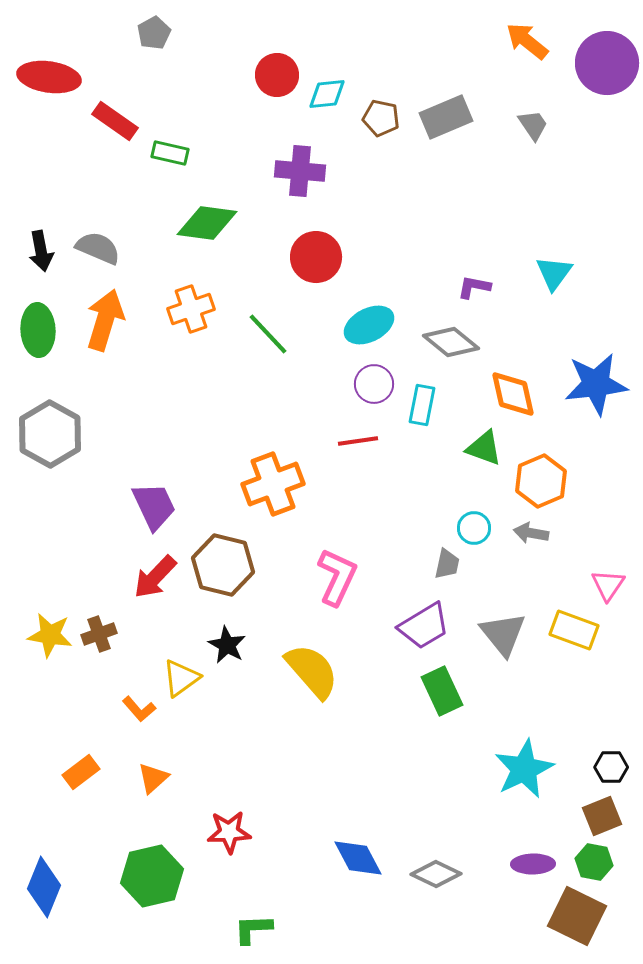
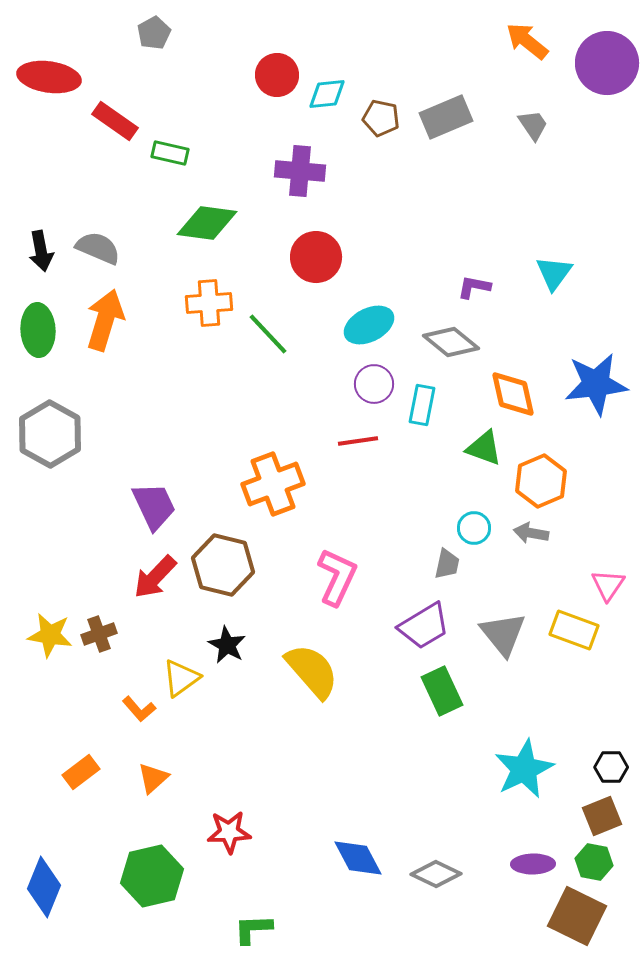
orange cross at (191, 309): moved 18 px right, 6 px up; rotated 15 degrees clockwise
